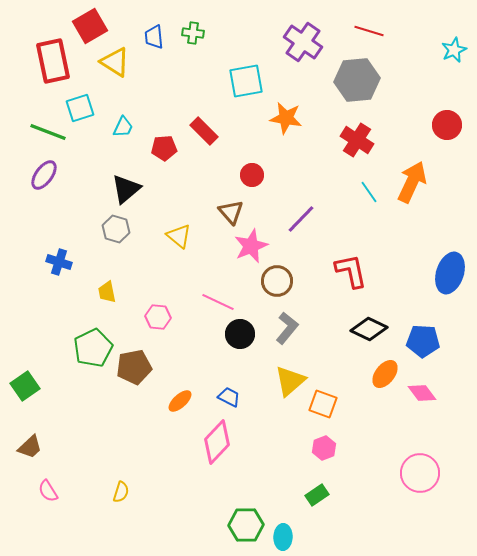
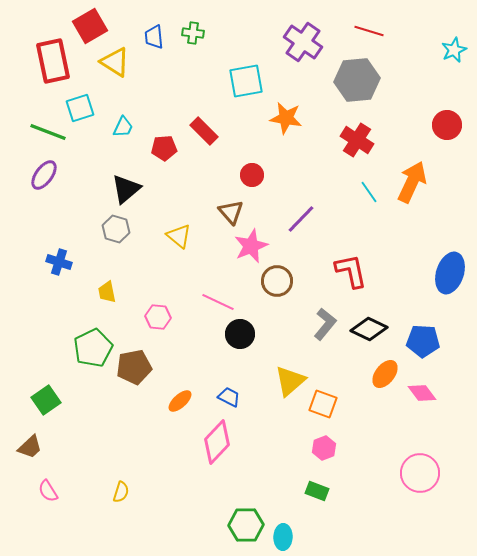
gray L-shape at (287, 328): moved 38 px right, 4 px up
green square at (25, 386): moved 21 px right, 14 px down
green rectangle at (317, 495): moved 4 px up; rotated 55 degrees clockwise
